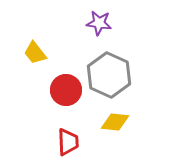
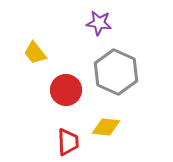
gray hexagon: moved 7 px right, 3 px up
yellow diamond: moved 9 px left, 5 px down
